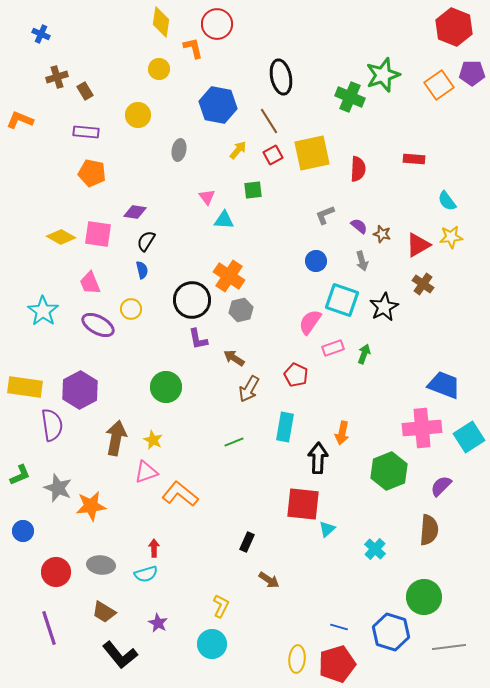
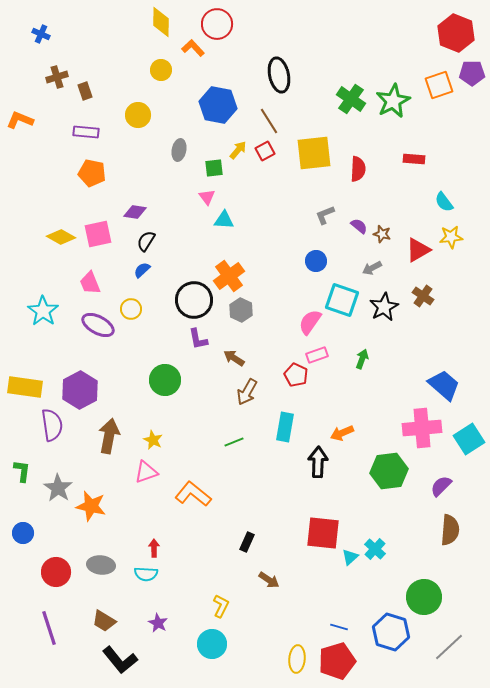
yellow diamond at (161, 22): rotated 8 degrees counterclockwise
red hexagon at (454, 27): moved 2 px right, 6 px down
orange L-shape at (193, 48): rotated 30 degrees counterclockwise
yellow circle at (159, 69): moved 2 px right, 1 px down
green star at (383, 75): moved 10 px right, 26 px down; rotated 8 degrees counterclockwise
black ellipse at (281, 77): moved 2 px left, 2 px up
orange square at (439, 85): rotated 16 degrees clockwise
brown rectangle at (85, 91): rotated 12 degrees clockwise
green cross at (350, 97): moved 1 px right, 2 px down; rotated 12 degrees clockwise
yellow square at (312, 153): moved 2 px right; rotated 6 degrees clockwise
red square at (273, 155): moved 8 px left, 4 px up
green square at (253, 190): moved 39 px left, 22 px up
cyan semicircle at (447, 201): moved 3 px left, 1 px down
pink square at (98, 234): rotated 20 degrees counterclockwise
red triangle at (418, 245): moved 5 px down
gray arrow at (362, 261): moved 10 px right, 7 px down; rotated 78 degrees clockwise
blue semicircle at (142, 270): rotated 120 degrees counterclockwise
orange cross at (229, 276): rotated 20 degrees clockwise
brown cross at (423, 284): moved 12 px down
black circle at (192, 300): moved 2 px right
gray hexagon at (241, 310): rotated 20 degrees counterclockwise
pink rectangle at (333, 348): moved 16 px left, 7 px down
green arrow at (364, 354): moved 2 px left, 5 px down
blue trapezoid at (444, 385): rotated 20 degrees clockwise
green circle at (166, 387): moved 1 px left, 7 px up
brown arrow at (249, 389): moved 2 px left, 3 px down
orange arrow at (342, 433): rotated 55 degrees clockwise
cyan square at (469, 437): moved 2 px down
brown arrow at (116, 438): moved 7 px left, 2 px up
black arrow at (318, 458): moved 4 px down
green hexagon at (389, 471): rotated 15 degrees clockwise
green L-shape at (20, 475): moved 2 px right, 4 px up; rotated 60 degrees counterclockwise
gray star at (58, 488): rotated 12 degrees clockwise
orange L-shape at (180, 494): moved 13 px right
red square at (303, 504): moved 20 px right, 29 px down
orange star at (91, 506): rotated 20 degrees clockwise
cyan triangle at (327, 529): moved 23 px right, 28 px down
brown semicircle at (429, 530): moved 21 px right
blue circle at (23, 531): moved 2 px down
cyan semicircle at (146, 574): rotated 20 degrees clockwise
brown trapezoid at (104, 612): moved 9 px down
gray line at (449, 647): rotated 36 degrees counterclockwise
black L-shape at (120, 655): moved 5 px down
red pentagon at (337, 664): moved 3 px up
